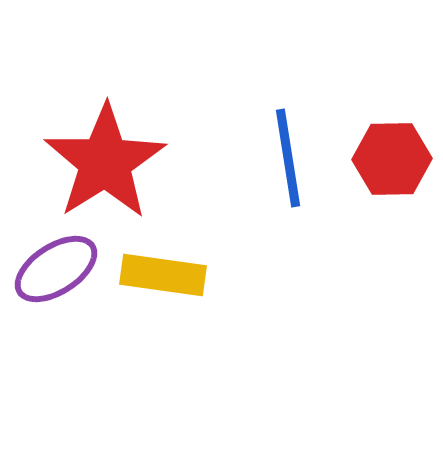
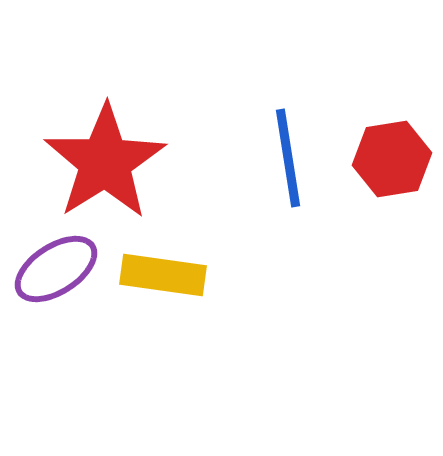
red hexagon: rotated 8 degrees counterclockwise
